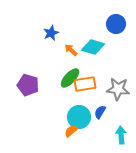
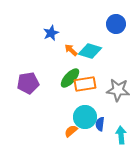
cyan diamond: moved 3 px left, 4 px down
purple pentagon: moved 2 px up; rotated 25 degrees counterclockwise
gray star: moved 1 px down
blue semicircle: moved 12 px down; rotated 24 degrees counterclockwise
cyan circle: moved 6 px right
